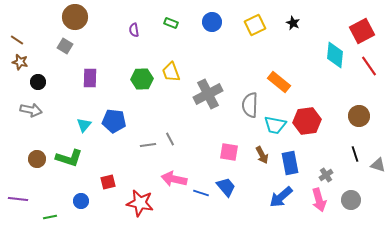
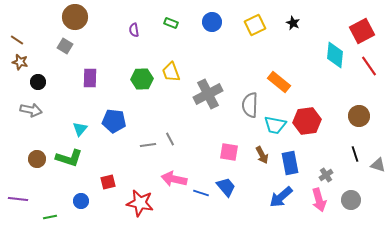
cyan triangle at (84, 125): moved 4 px left, 4 px down
